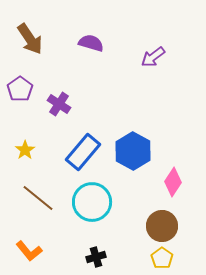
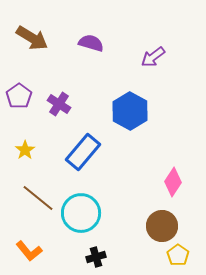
brown arrow: moved 2 px right, 1 px up; rotated 24 degrees counterclockwise
purple pentagon: moved 1 px left, 7 px down
blue hexagon: moved 3 px left, 40 px up
cyan circle: moved 11 px left, 11 px down
yellow pentagon: moved 16 px right, 3 px up
